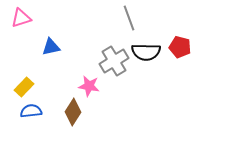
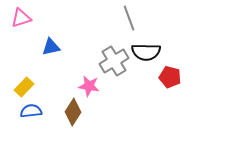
red pentagon: moved 10 px left, 30 px down
